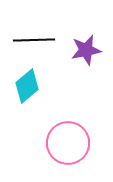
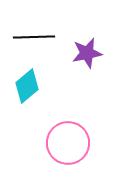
black line: moved 3 px up
purple star: moved 1 px right, 3 px down
